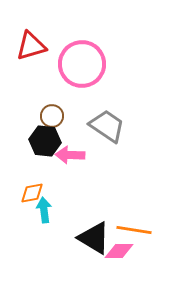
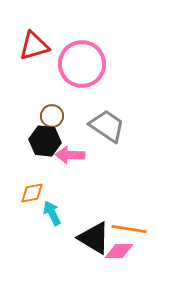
red triangle: moved 3 px right
cyan arrow: moved 8 px right, 3 px down; rotated 20 degrees counterclockwise
orange line: moved 5 px left, 1 px up
